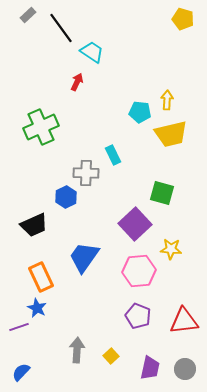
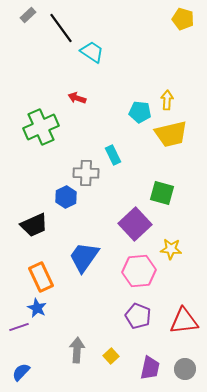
red arrow: moved 16 px down; rotated 96 degrees counterclockwise
